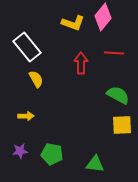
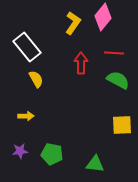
yellow L-shape: rotated 75 degrees counterclockwise
green semicircle: moved 15 px up
